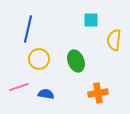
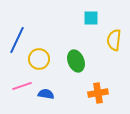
cyan square: moved 2 px up
blue line: moved 11 px left, 11 px down; rotated 12 degrees clockwise
pink line: moved 3 px right, 1 px up
